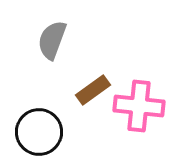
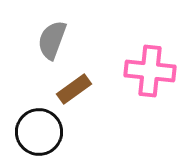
brown rectangle: moved 19 px left, 1 px up
pink cross: moved 11 px right, 35 px up
